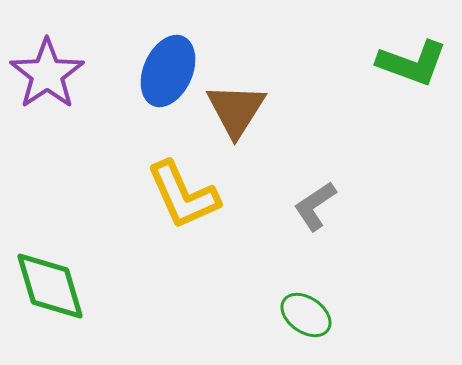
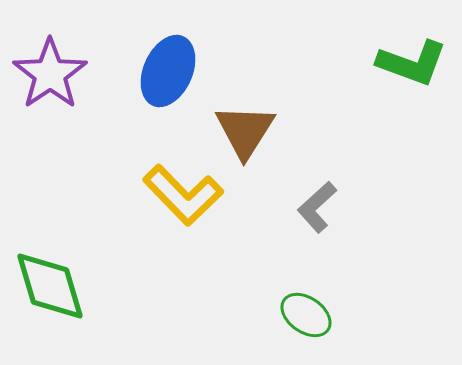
purple star: moved 3 px right
brown triangle: moved 9 px right, 21 px down
yellow L-shape: rotated 20 degrees counterclockwise
gray L-shape: moved 2 px right, 1 px down; rotated 8 degrees counterclockwise
